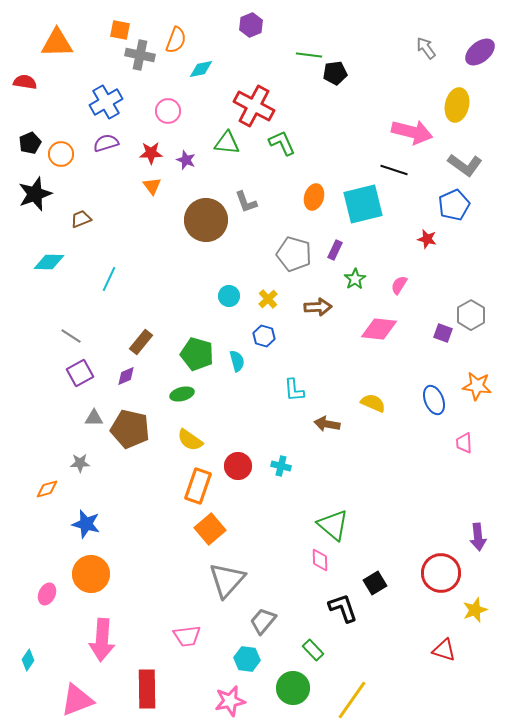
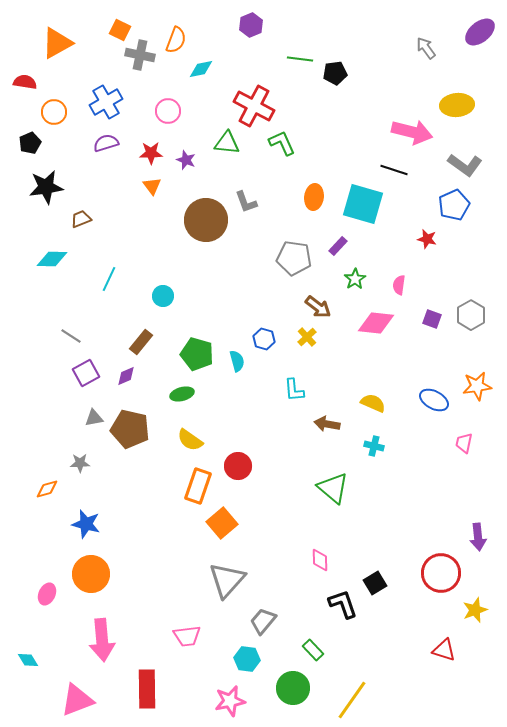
orange square at (120, 30): rotated 15 degrees clockwise
orange triangle at (57, 43): rotated 28 degrees counterclockwise
purple ellipse at (480, 52): moved 20 px up
green line at (309, 55): moved 9 px left, 4 px down
yellow ellipse at (457, 105): rotated 72 degrees clockwise
orange circle at (61, 154): moved 7 px left, 42 px up
black star at (35, 194): moved 11 px right, 7 px up; rotated 12 degrees clockwise
orange ellipse at (314, 197): rotated 10 degrees counterclockwise
cyan square at (363, 204): rotated 30 degrees clockwise
purple rectangle at (335, 250): moved 3 px right, 4 px up; rotated 18 degrees clockwise
gray pentagon at (294, 254): moved 4 px down; rotated 8 degrees counterclockwise
cyan diamond at (49, 262): moved 3 px right, 3 px up
pink semicircle at (399, 285): rotated 24 degrees counterclockwise
cyan circle at (229, 296): moved 66 px left
yellow cross at (268, 299): moved 39 px right, 38 px down
brown arrow at (318, 307): rotated 40 degrees clockwise
pink diamond at (379, 329): moved 3 px left, 6 px up
purple square at (443, 333): moved 11 px left, 14 px up
blue hexagon at (264, 336): moved 3 px down
purple square at (80, 373): moved 6 px right
orange star at (477, 386): rotated 16 degrees counterclockwise
blue ellipse at (434, 400): rotated 40 degrees counterclockwise
gray triangle at (94, 418): rotated 12 degrees counterclockwise
pink trapezoid at (464, 443): rotated 15 degrees clockwise
cyan cross at (281, 466): moved 93 px right, 20 px up
green triangle at (333, 525): moved 37 px up
orange square at (210, 529): moved 12 px right, 6 px up
black L-shape at (343, 608): moved 4 px up
pink arrow at (102, 640): rotated 9 degrees counterclockwise
cyan diamond at (28, 660): rotated 65 degrees counterclockwise
